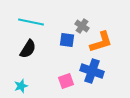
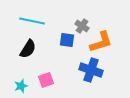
cyan line: moved 1 px right, 1 px up
blue cross: moved 1 px left, 1 px up
pink square: moved 20 px left, 1 px up
